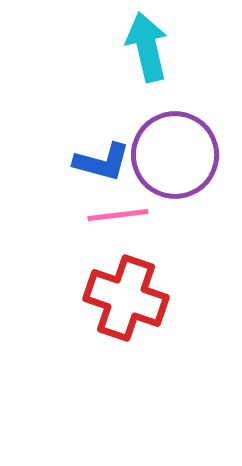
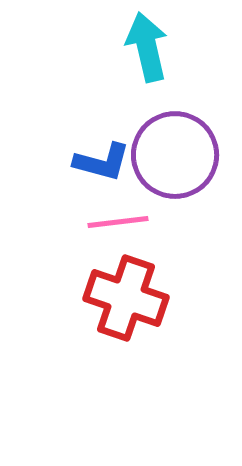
pink line: moved 7 px down
